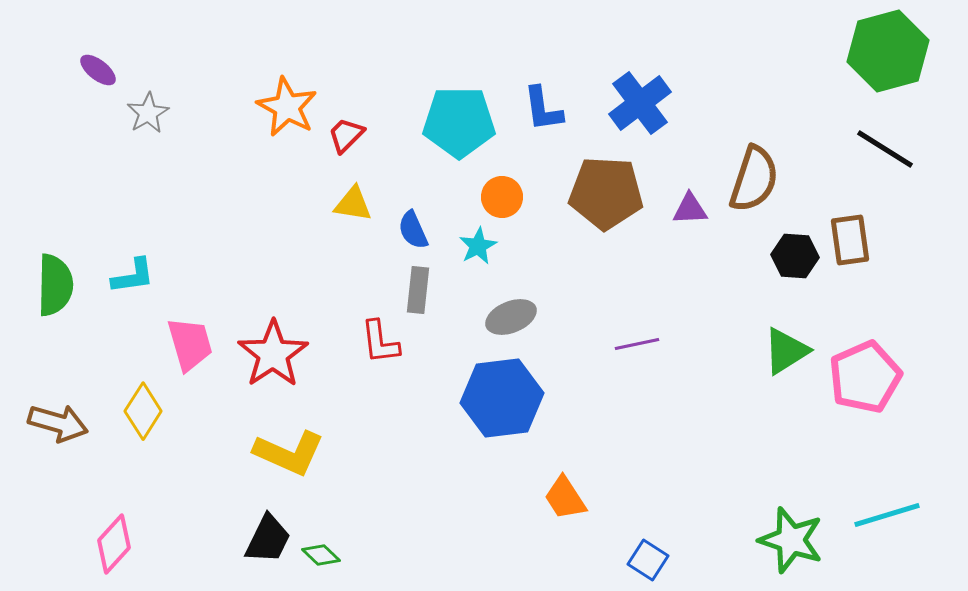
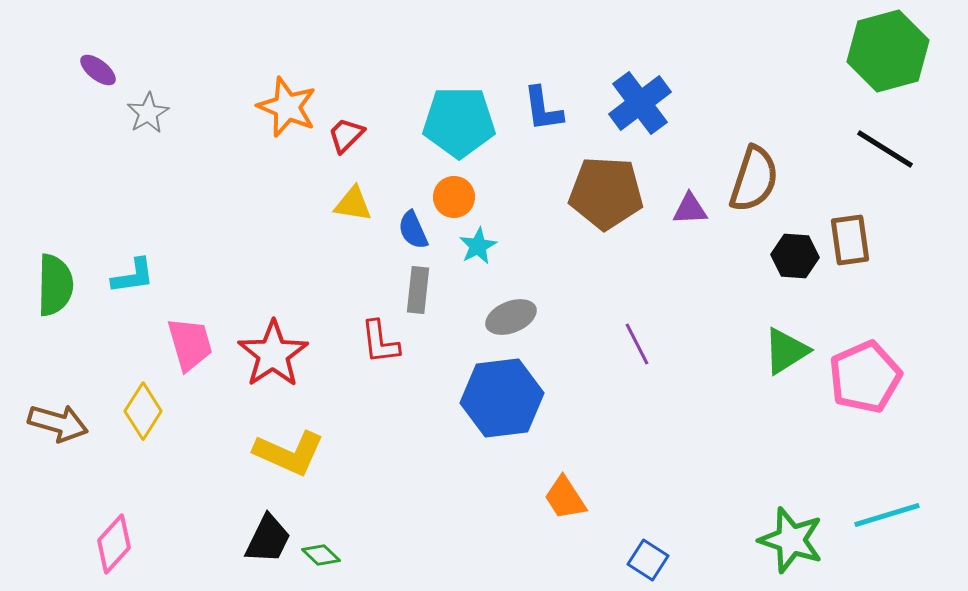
orange star: rotated 6 degrees counterclockwise
orange circle: moved 48 px left
purple line: rotated 75 degrees clockwise
